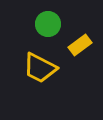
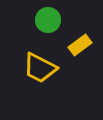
green circle: moved 4 px up
